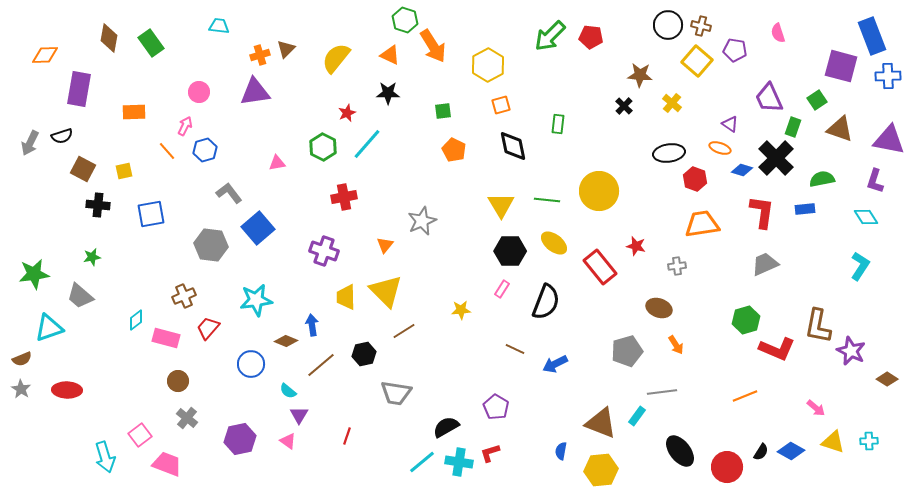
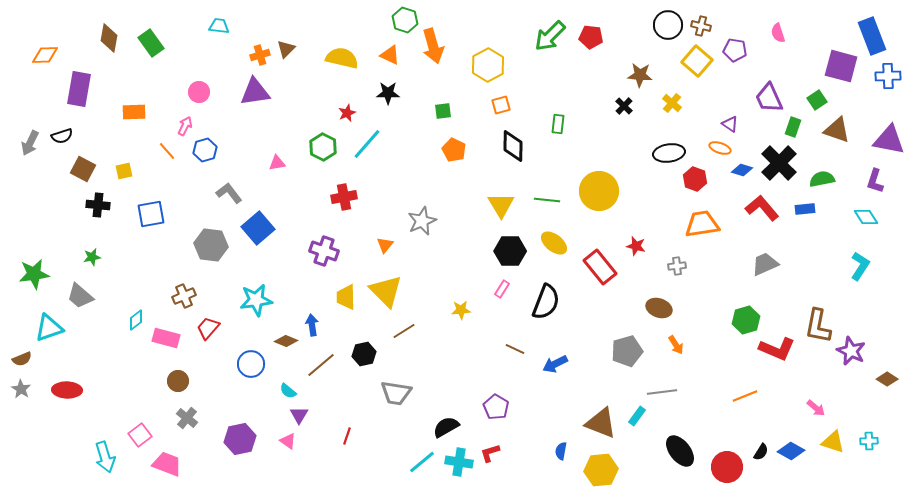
orange arrow at (433, 46): rotated 16 degrees clockwise
yellow semicircle at (336, 58): moved 6 px right; rotated 64 degrees clockwise
brown triangle at (840, 129): moved 3 px left, 1 px down
black diamond at (513, 146): rotated 12 degrees clockwise
black cross at (776, 158): moved 3 px right, 5 px down
red L-shape at (762, 212): moved 4 px up; rotated 48 degrees counterclockwise
